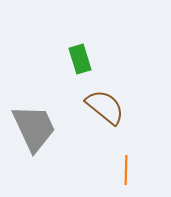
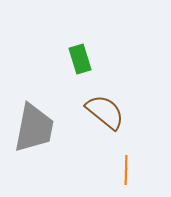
brown semicircle: moved 5 px down
gray trapezoid: rotated 36 degrees clockwise
